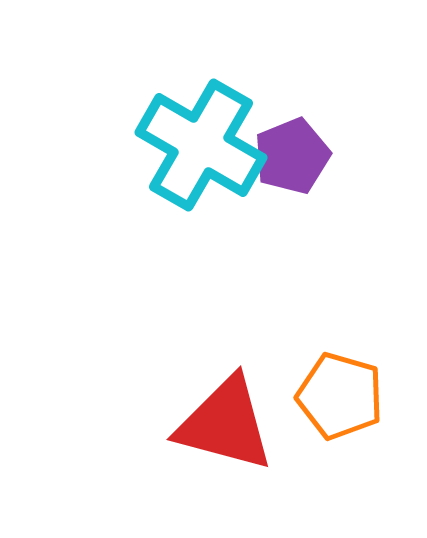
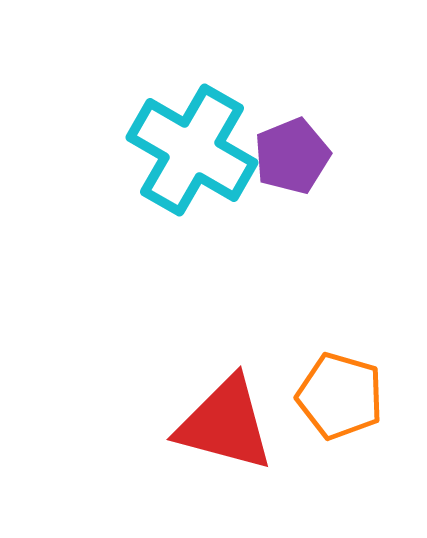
cyan cross: moved 9 px left, 5 px down
